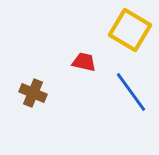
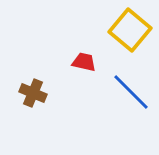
yellow square: rotated 9 degrees clockwise
blue line: rotated 9 degrees counterclockwise
